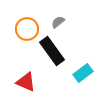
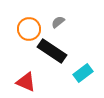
orange circle: moved 2 px right
black rectangle: rotated 20 degrees counterclockwise
